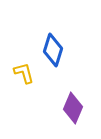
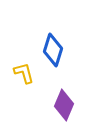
purple diamond: moved 9 px left, 3 px up
